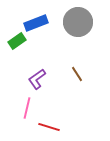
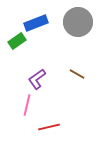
brown line: rotated 28 degrees counterclockwise
pink line: moved 3 px up
red line: rotated 30 degrees counterclockwise
